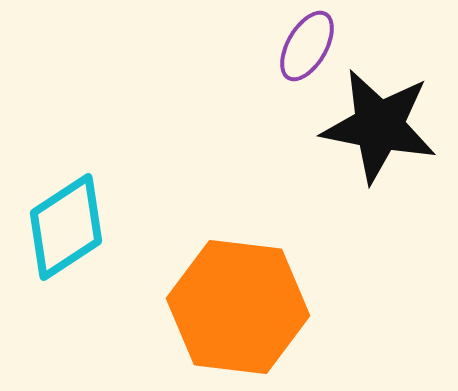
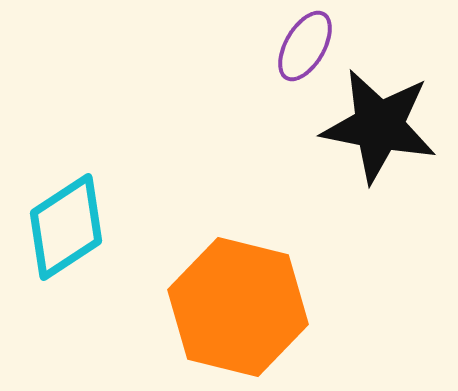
purple ellipse: moved 2 px left
orange hexagon: rotated 7 degrees clockwise
